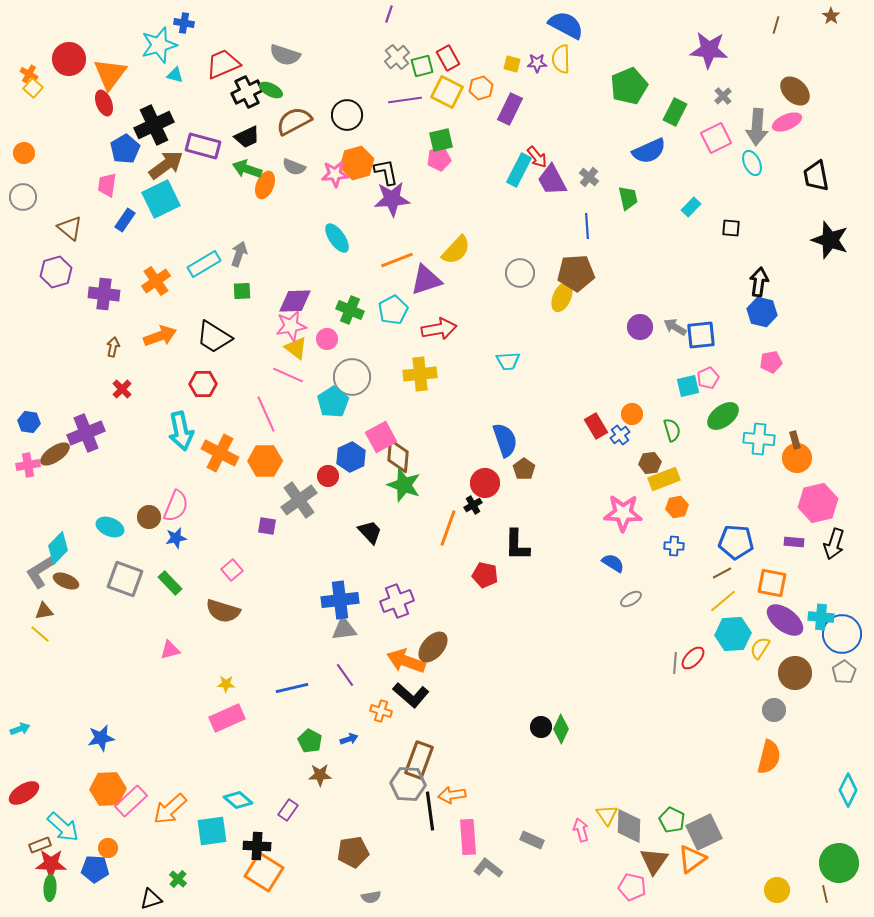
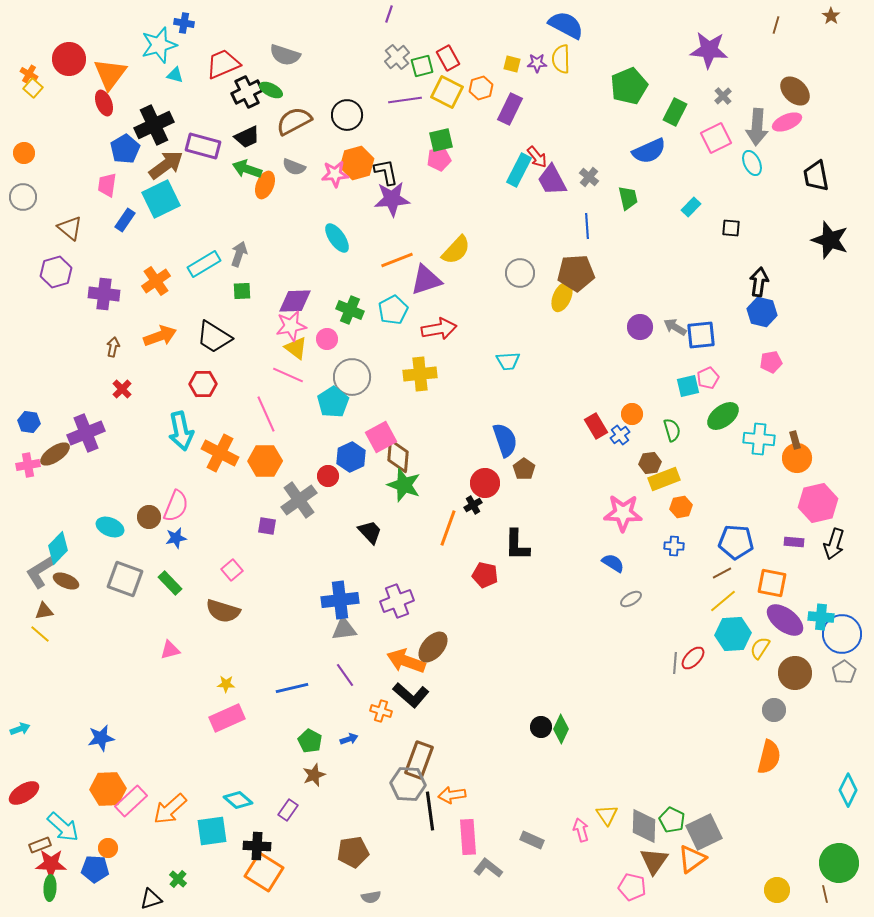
orange hexagon at (677, 507): moved 4 px right
brown star at (320, 775): moved 6 px left; rotated 20 degrees counterclockwise
gray diamond at (629, 826): moved 15 px right
